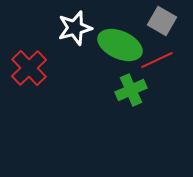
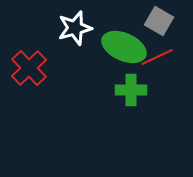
gray square: moved 3 px left
green ellipse: moved 4 px right, 2 px down
red line: moved 3 px up
green cross: rotated 24 degrees clockwise
